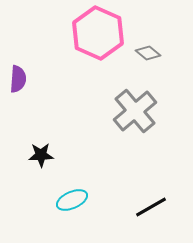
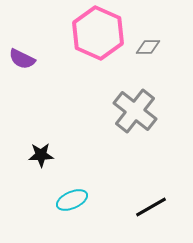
gray diamond: moved 6 px up; rotated 40 degrees counterclockwise
purple semicircle: moved 4 px right, 20 px up; rotated 112 degrees clockwise
gray cross: rotated 12 degrees counterclockwise
